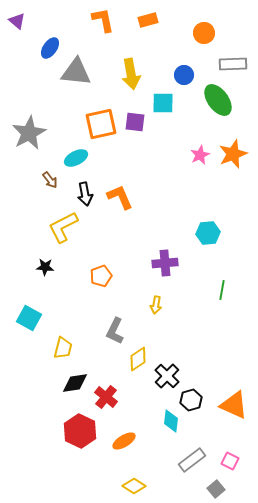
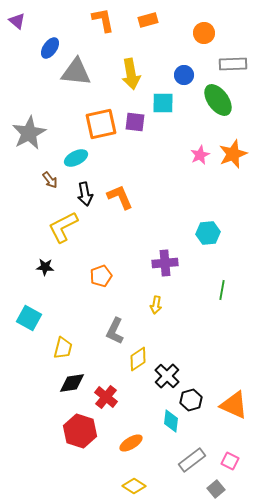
black diamond at (75, 383): moved 3 px left
red hexagon at (80, 431): rotated 8 degrees counterclockwise
orange ellipse at (124, 441): moved 7 px right, 2 px down
